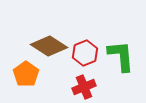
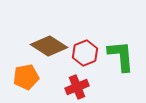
orange pentagon: moved 3 px down; rotated 25 degrees clockwise
red cross: moved 7 px left
